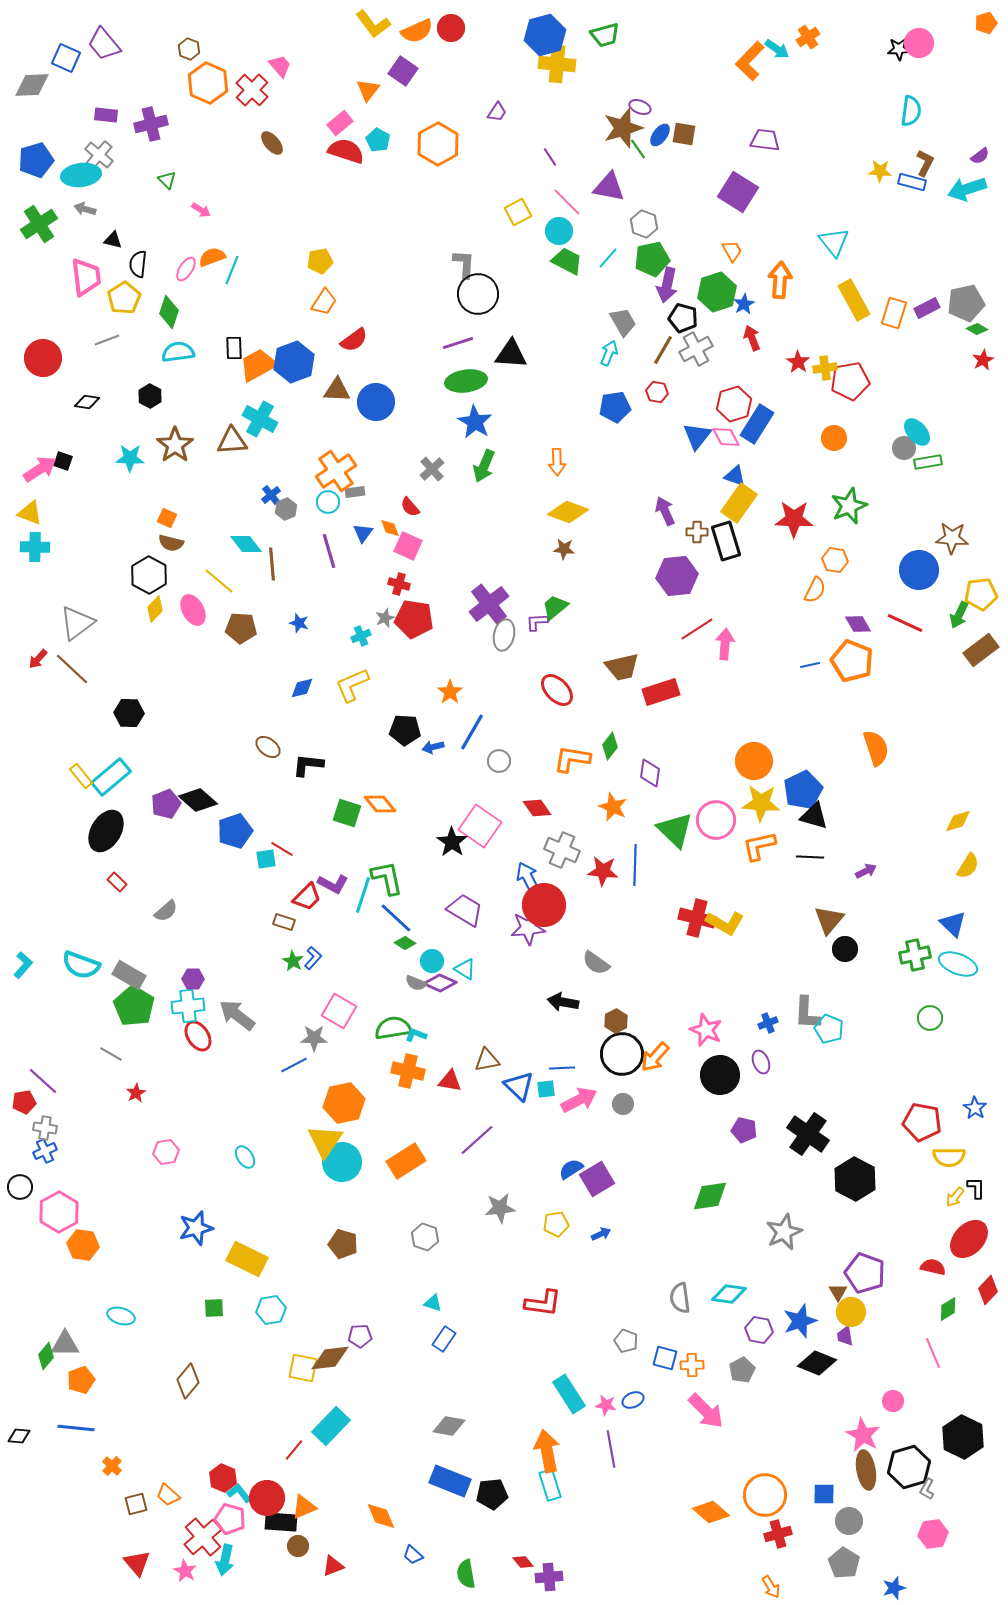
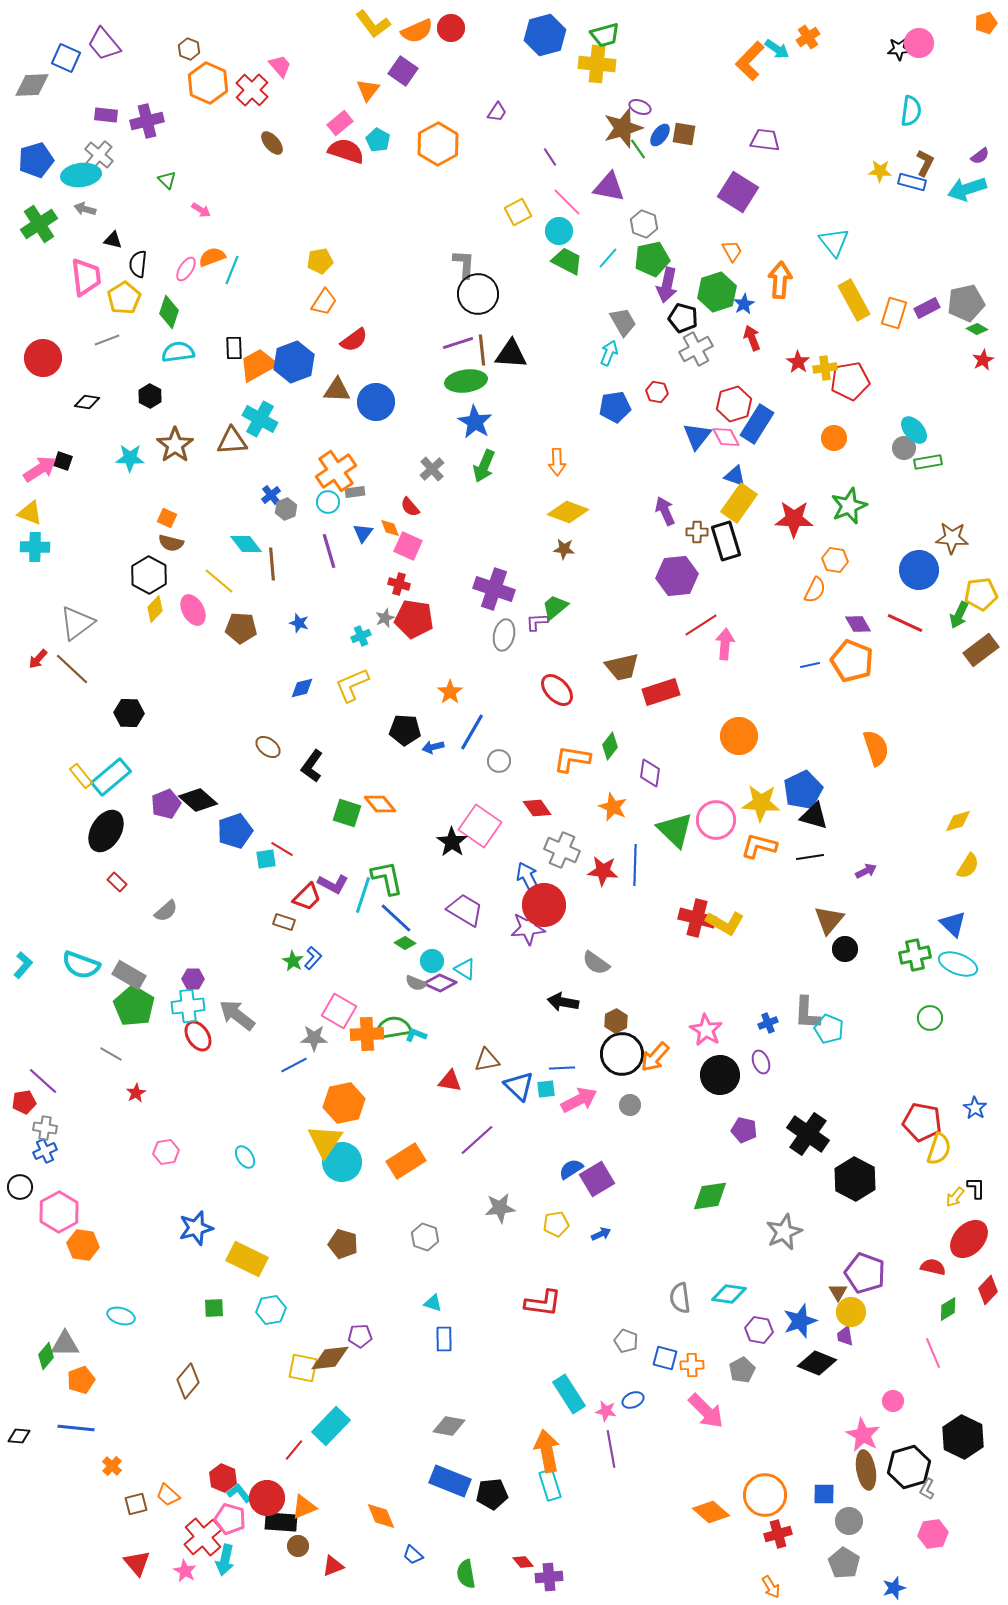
yellow cross at (557, 64): moved 40 px right
purple cross at (151, 124): moved 4 px left, 3 px up
brown line at (663, 350): moved 181 px left; rotated 36 degrees counterclockwise
cyan ellipse at (917, 432): moved 3 px left, 2 px up
purple cross at (489, 604): moved 5 px right, 15 px up; rotated 33 degrees counterclockwise
red line at (697, 629): moved 4 px right, 4 px up
orange circle at (754, 761): moved 15 px left, 25 px up
black L-shape at (308, 765): moved 4 px right, 1 px down; rotated 60 degrees counterclockwise
orange L-shape at (759, 846): rotated 27 degrees clockwise
black line at (810, 857): rotated 12 degrees counterclockwise
pink star at (706, 1030): rotated 8 degrees clockwise
orange cross at (408, 1071): moved 41 px left, 37 px up; rotated 16 degrees counterclockwise
gray circle at (623, 1104): moved 7 px right, 1 px down
yellow semicircle at (949, 1157): moved 10 px left, 8 px up; rotated 72 degrees counterclockwise
blue rectangle at (444, 1339): rotated 35 degrees counterclockwise
pink star at (606, 1405): moved 6 px down
